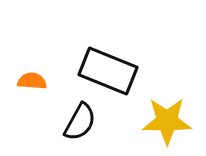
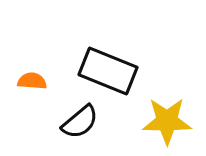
black semicircle: rotated 21 degrees clockwise
